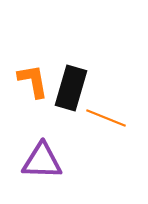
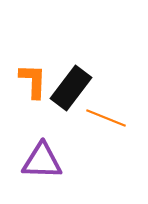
orange L-shape: rotated 12 degrees clockwise
black rectangle: rotated 21 degrees clockwise
